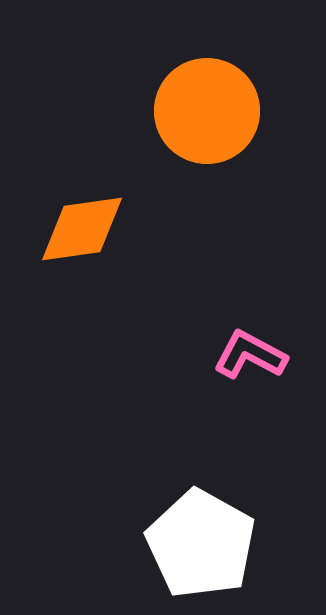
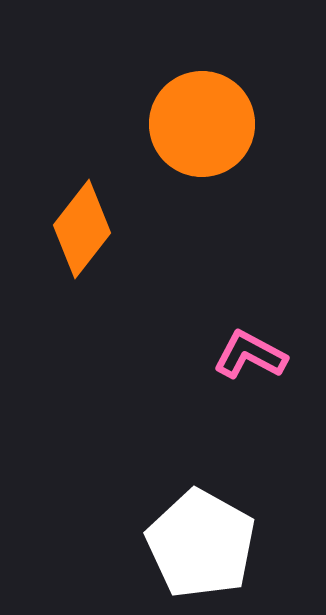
orange circle: moved 5 px left, 13 px down
orange diamond: rotated 44 degrees counterclockwise
